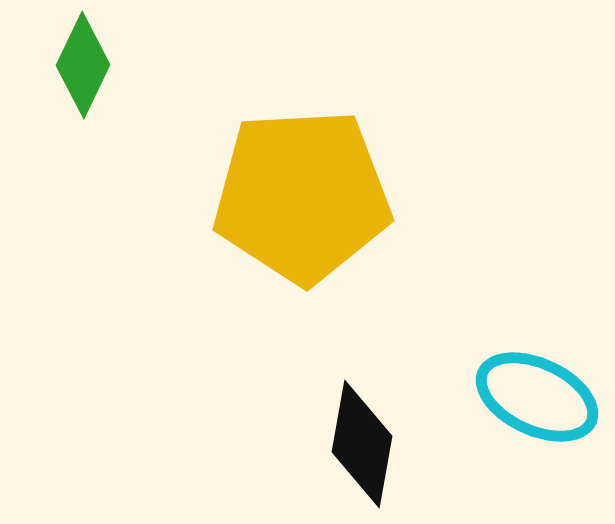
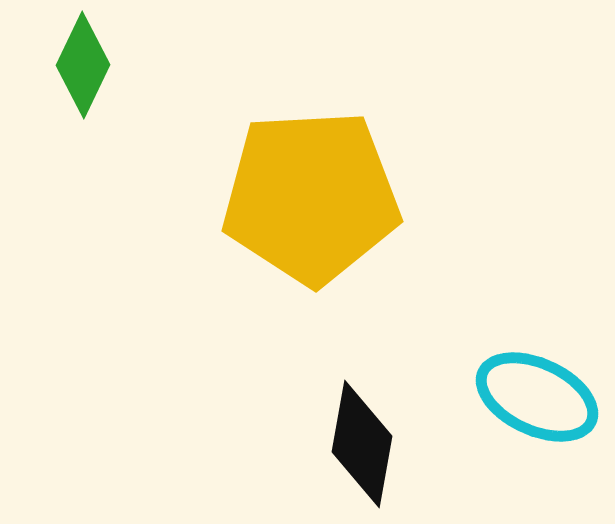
yellow pentagon: moved 9 px right, 1 px down
